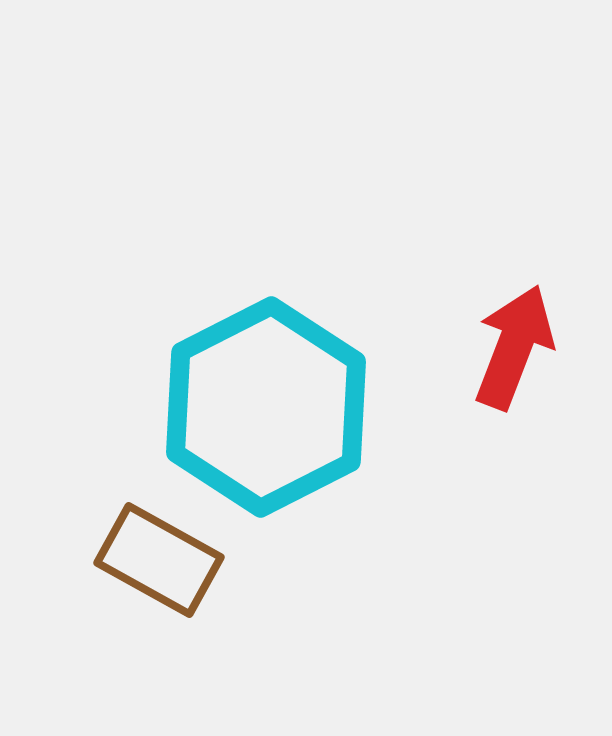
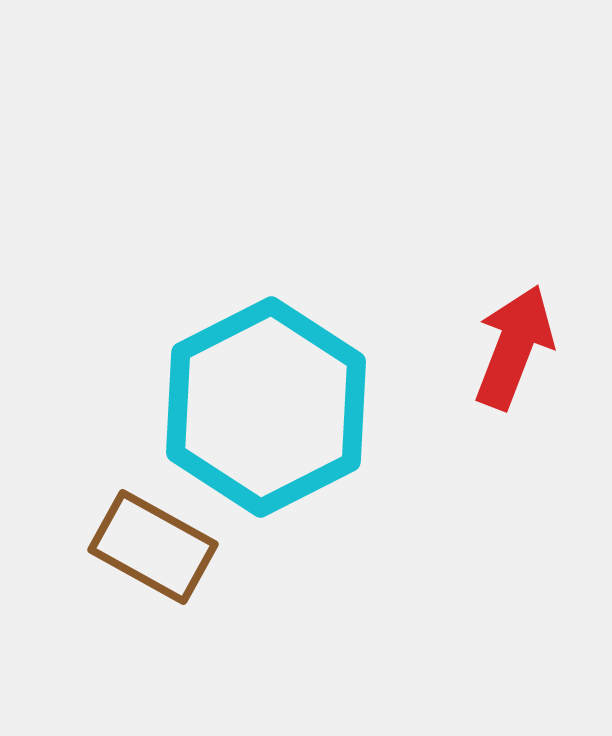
brown rectangle: moved 6 px left, 13 px up
